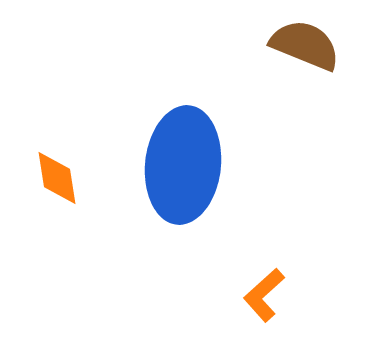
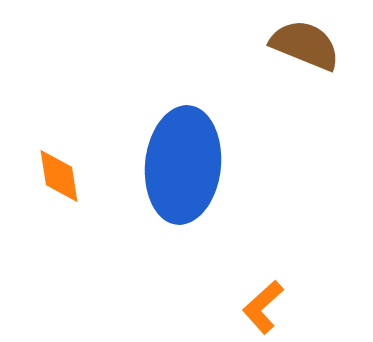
orange diamond: moved 2 px right, 2 px up
orange L-shape: moved 1 px left, 12 px down
